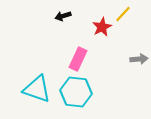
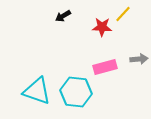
black arrow: rotated 14 degrees counterclockwise
red star: rotated 30 degrees clockwise
pink rectangle: moved 27 px right, 8 px down; rotated 50 degrees clockwise
cyan triangle: moved 2 px down
